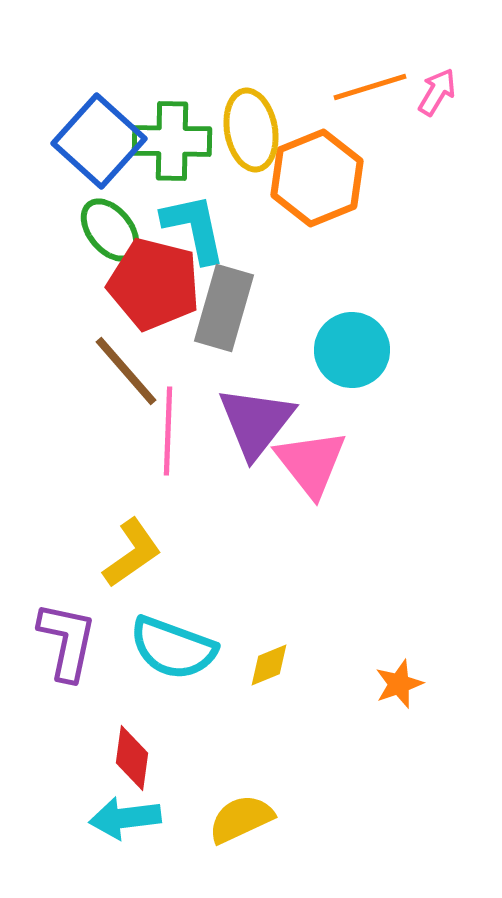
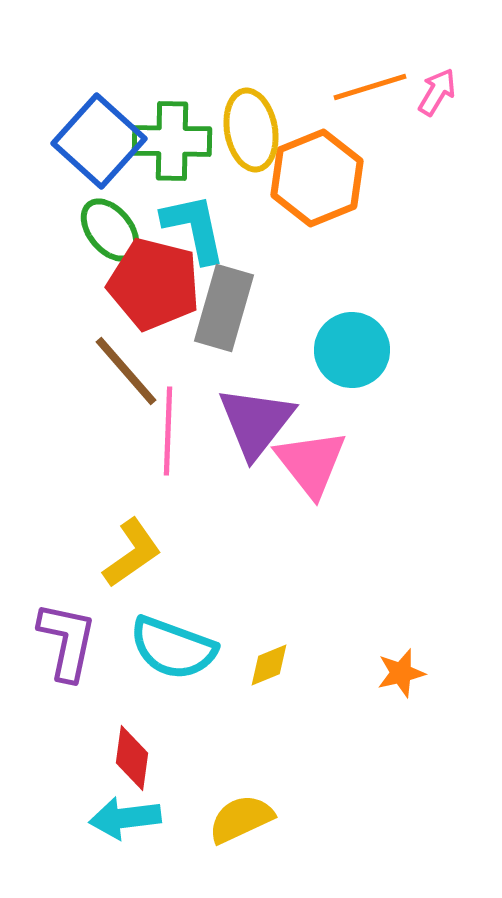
orange star: moved 2 px right, 11 px up; rotated 6 degrees clockwise
